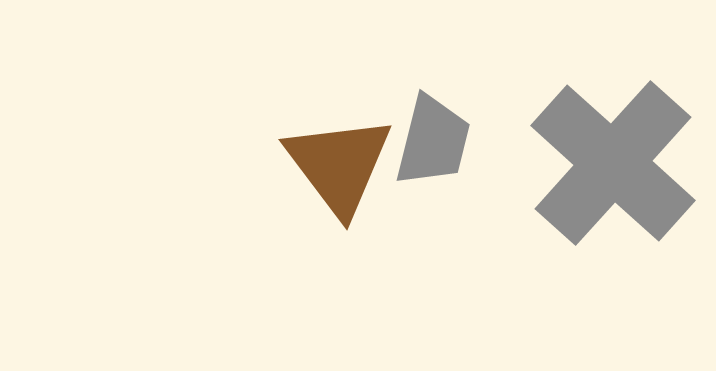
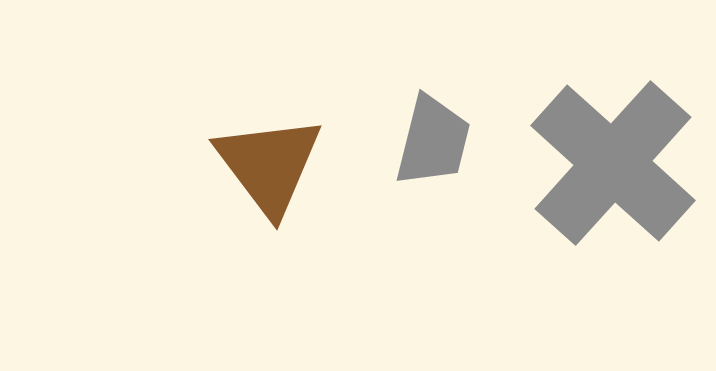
brown triangle: moved 70 px left
